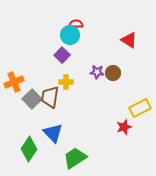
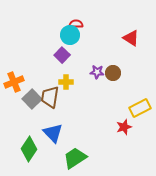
red triangle: moved 2 px right, 2 px up
